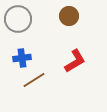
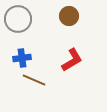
red L-shape: moved 3 px left, 1 px up
brown line: rotated 55 degrees clockwise
